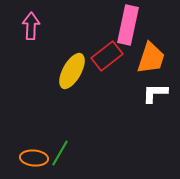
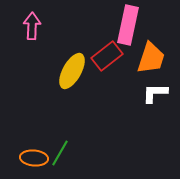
pink arrow: moved 1 px right
